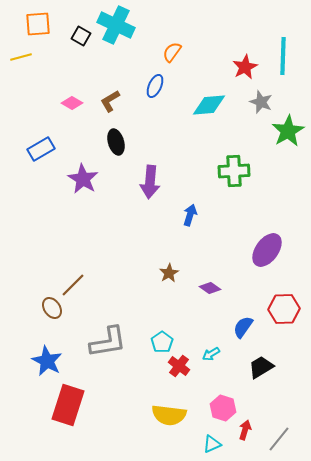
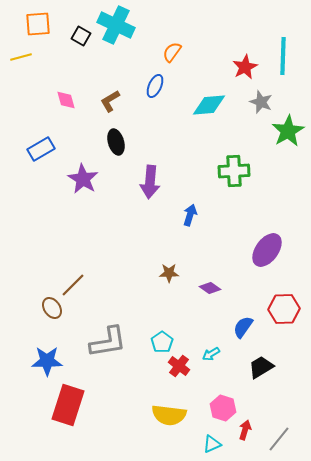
pink diamond: moved 6 px left, 3 px up; rotated 45 degrees clockwise
brown star: rotated 30 degrees clockwise
blue star: rotated 28 degrees counterclockwise
